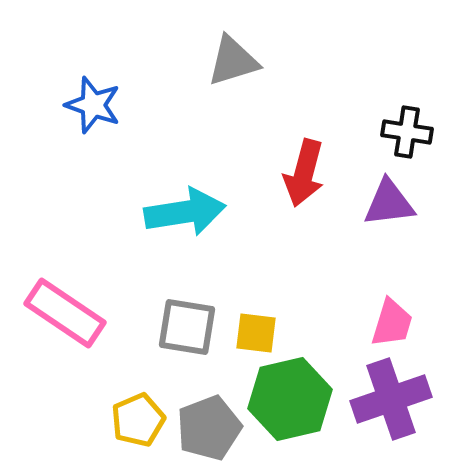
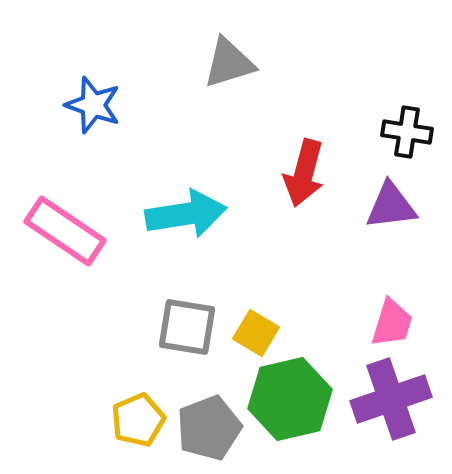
gray triangle: moved 4 px left, 2 px down
purple triangle: moved 2 px right, 3 px down
cyan arrow: moved 1 px right, 2 px down
pink rectangle: moved 82 px up
yellow square: rotated 24 degrees clockwise
